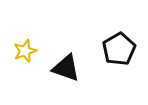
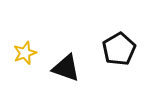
yellow star: moved 2 px down
